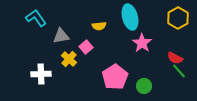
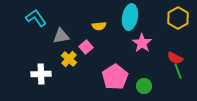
cyan ellipse: rotated 25 degrees clockwise
green line: moved 1 px left; rotated 21 degrees clockwise
